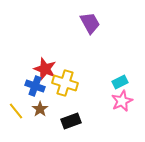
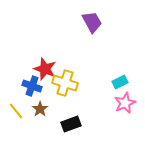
purple trapezoid: moved 2 px right, 1 px up
blue cross: moved 3 px left
pink star: moved 3 px right, 2 px down
black rectangle: moved 3 px down
